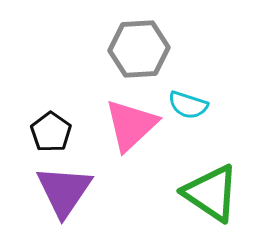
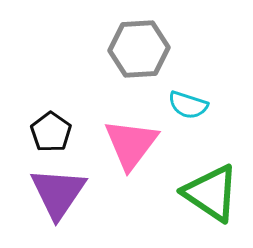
pink triangle: moved 19 px down; rotated 10 degrees counterclockwise
purple triangle: moved 6 px left, 2 px down
